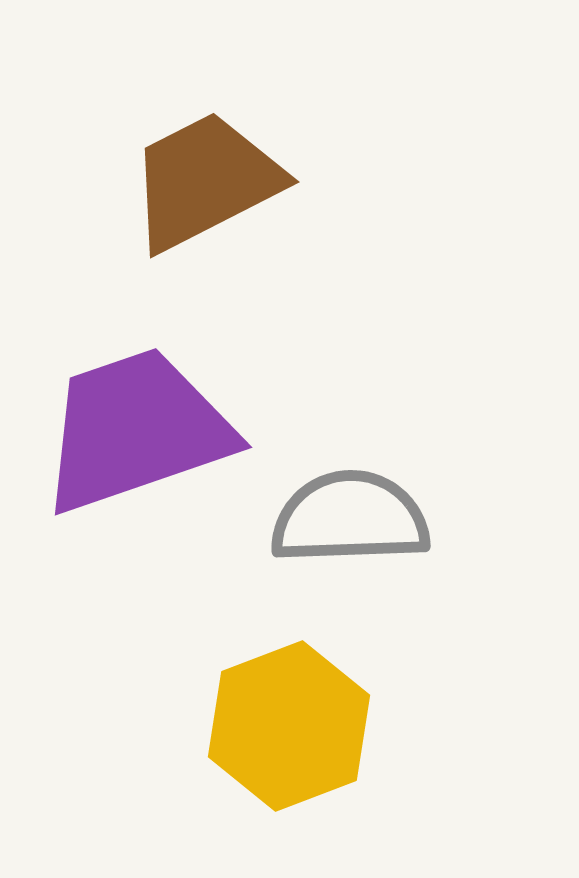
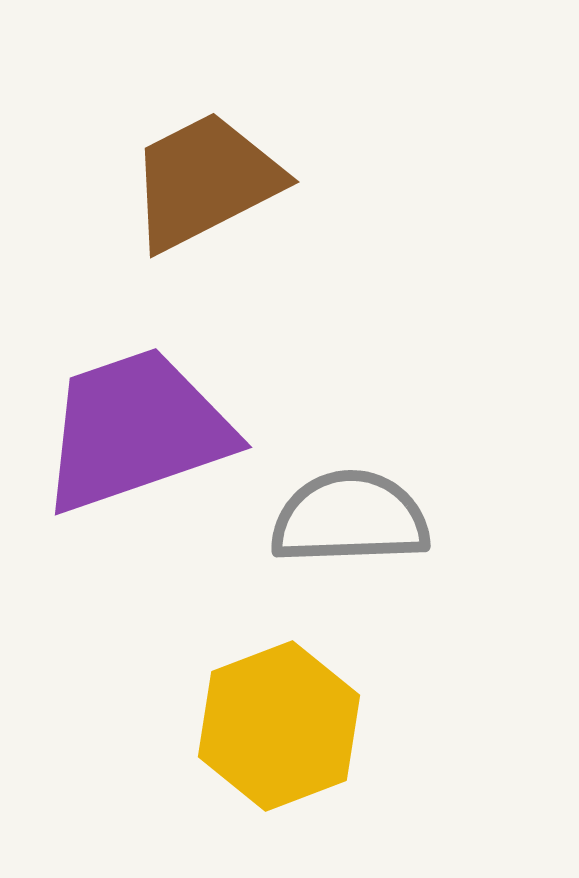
yellow hexagon: moved 10 px left
